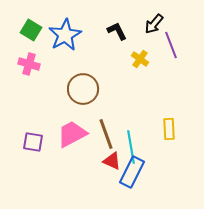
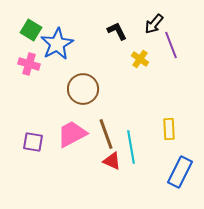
blue star: moved 8 px left, 9 px down
blue rectangle: moved 48 px right
